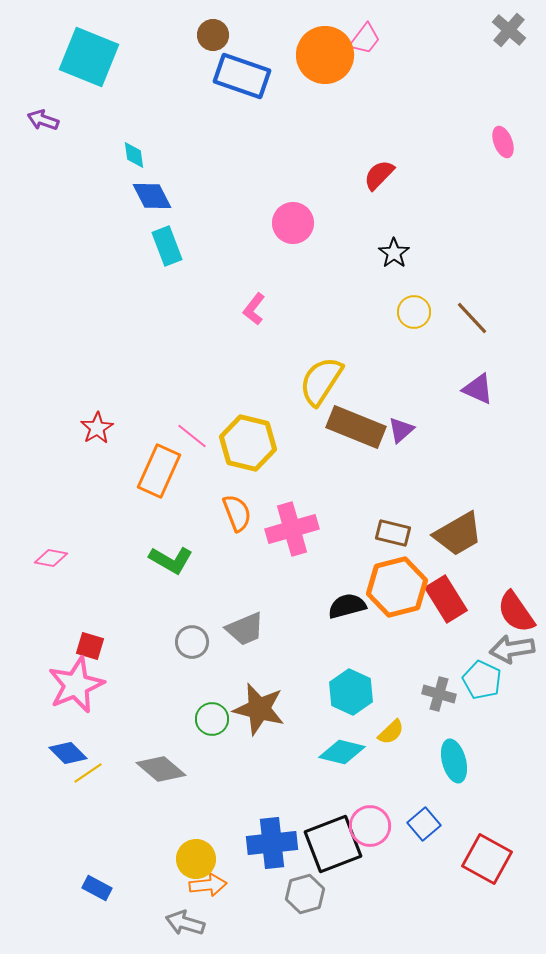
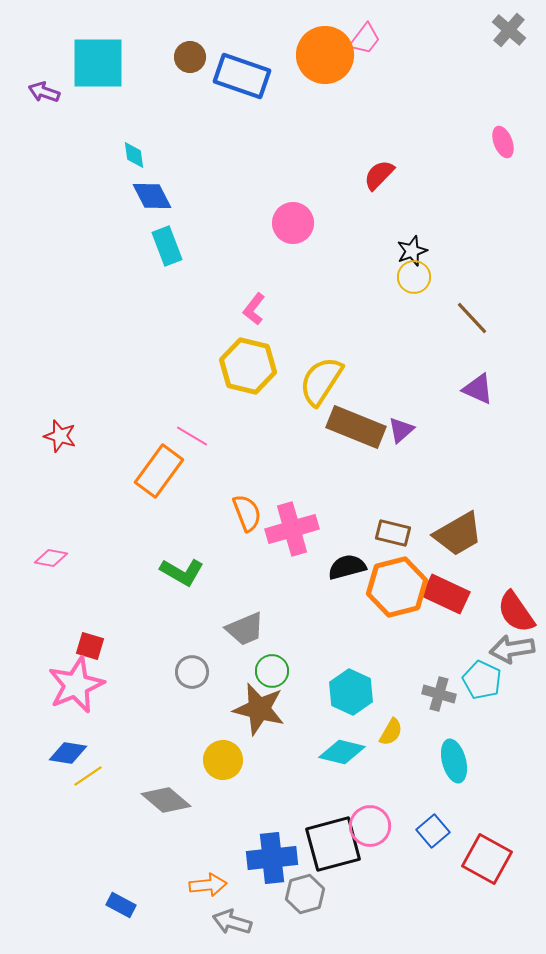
brown circle at (213, 35): moved 23 px left, 22 px down
cyan square at (89, 57): moved 9 px right, 6 px down; rotated 22 degrees counterclockwise
purple arrow at (43, 120): moved 1 px right, 28 px up
black star at (394, 253): moved 18 px right, 2 px up; rotated 16 degrees clockwise
yellow circle at (414, 312): moved 35 px up
red star at (97, 428): moved 37 px left, 8 px down; rotated 24 degrees counterclockwise
pink line at (192, 436): rotated 8 degrees counterclockwise
yellow hexagon at (248, 443): moved 77 px up
orange rectangle at (159, 471): rotated 12 degrees clockwise
orange semicircle at (237, 513): moved 10 px right
green L-shape at (171, 560): moved 11 px right, 12 px down
red rectangle at (446, 599): moved 5 px up; rotated 33 degrees counterclockwise
black semicircle at (347, 606): moved 39 px up
gray circle at (192, 642): moved 30 px down
green circle at (212, 719): moved 60 px right, 48 px up
yellow semicircle at (391, 732): rotated 16 degrees counterclockwise
blue diamond at (68, 753): rotated 36 degrees counterclockwise
gray diamond at (161, 769): moved 5 px right, 31 px down
yellow line at (88, 773): moved 3 px down
blue square at (424, 824): moved 9 px right, 7 px down
blue cross at (272, 843): moved 15 px down
black square at (333, 844): rotated 6 degrees clockwise
yellow circle at (196, 859): moved 27 px right, 99 px up
blue rectangle at (97, 888): moved 24 px right, 17 px down
gray arrow at (185, 923): moved 47 px right, 1 px up
